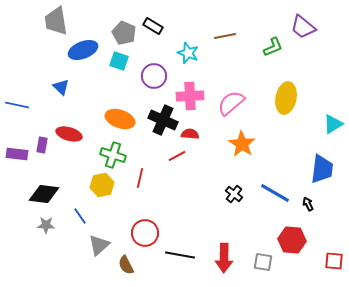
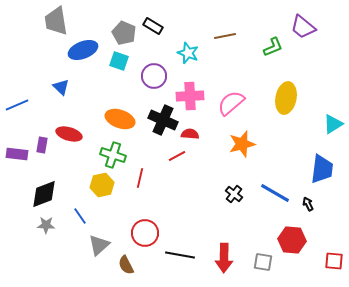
blue line at (17, 105): rotated 35 degrees counterclockwise
orange star at (242, 144): rotated 24 degrees clockwise
black diamond at (44, 194): rotated 28 degrees counterclockwise
